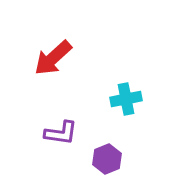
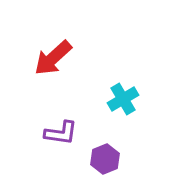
cyan cross: moved 3 px left; rotated 20 degrees counterclockwise
purple hexagon: moved 2 px left
